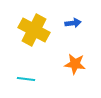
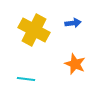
orange star: rotated 15 degrees clockwise
